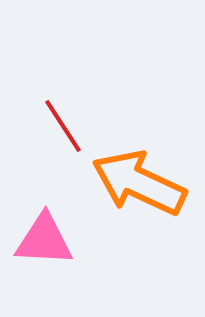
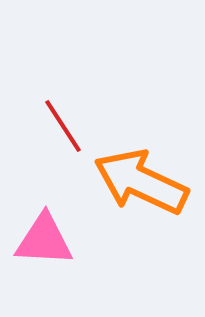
orange arrow: moved 2 px right, 1 px up
